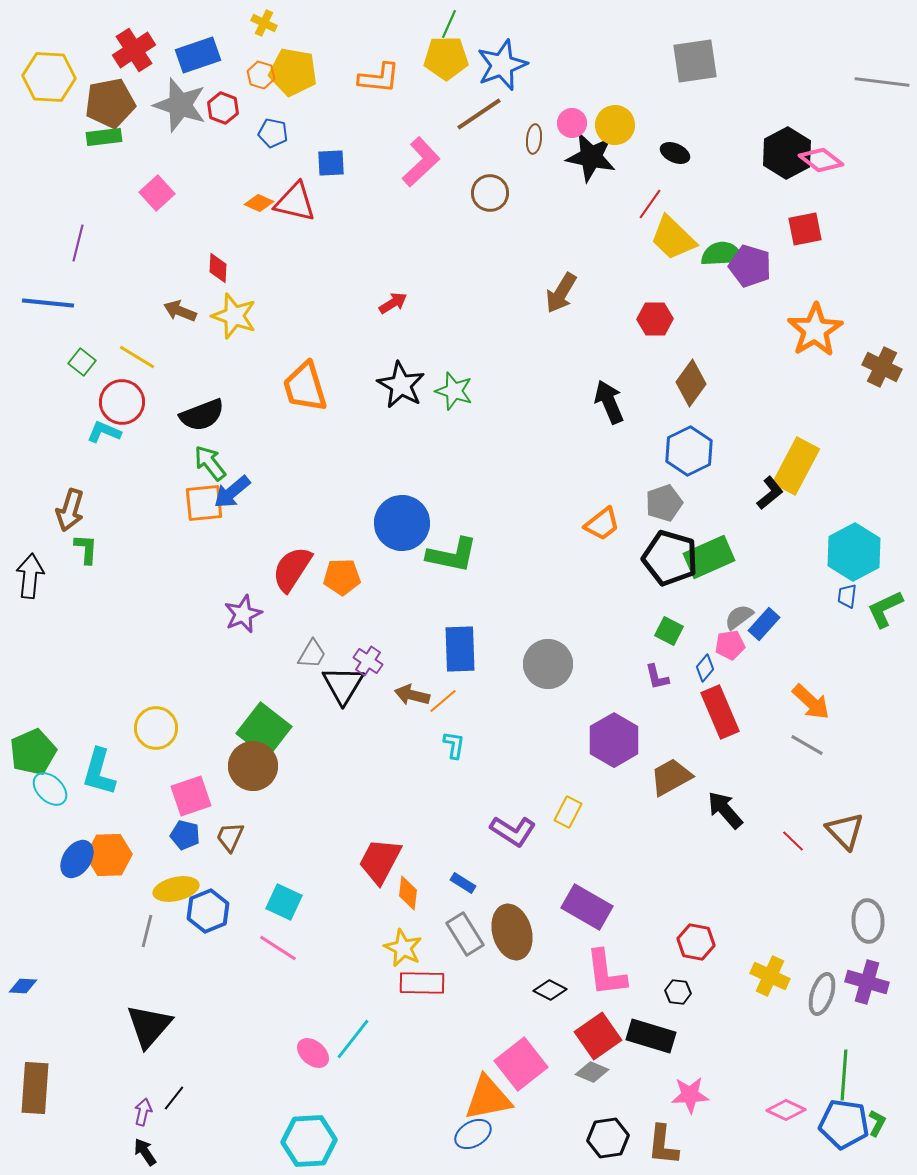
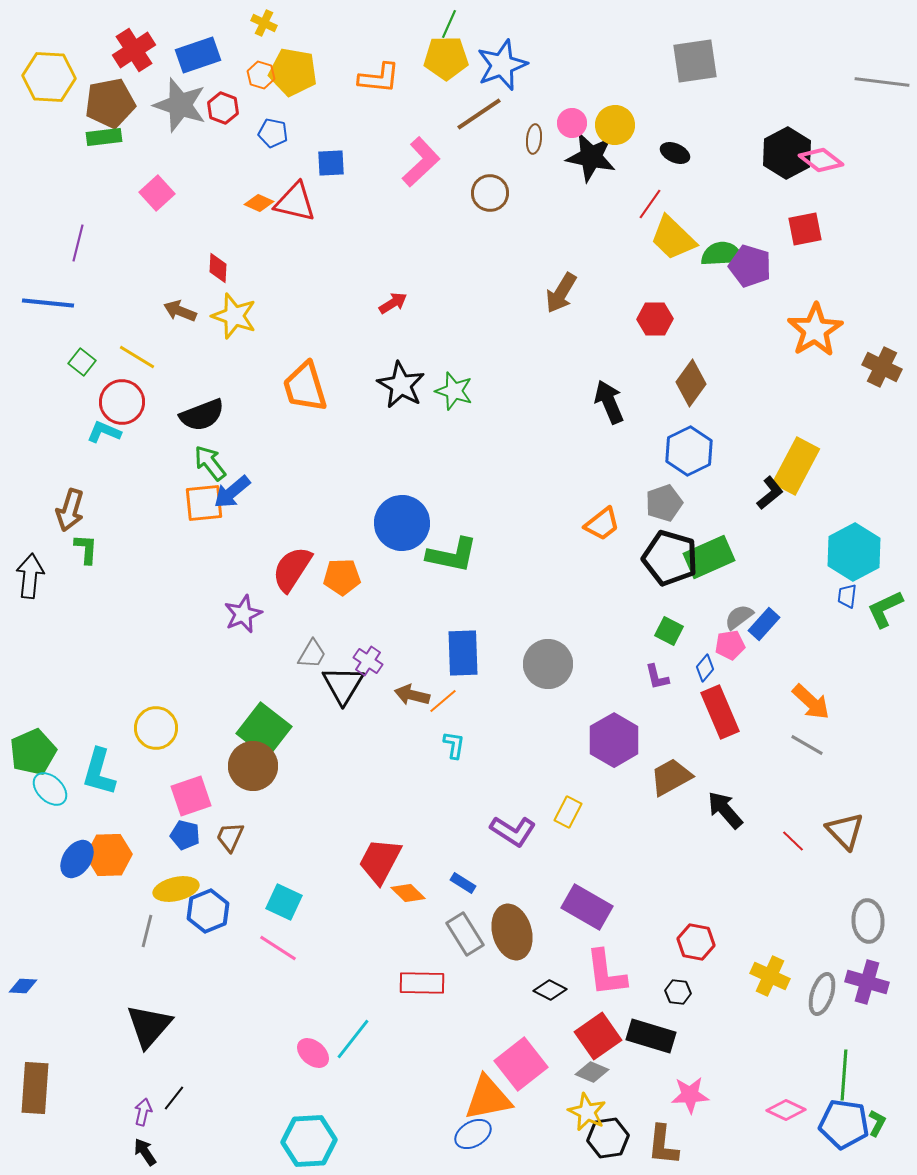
blue rectangle at (460, 649): moved 3 px right, 4 px down
orange diamond at (408, 893): rotated 52 degrees counterclockwise
yellow star at (403, 948): moved 184 px right, 164 px down
